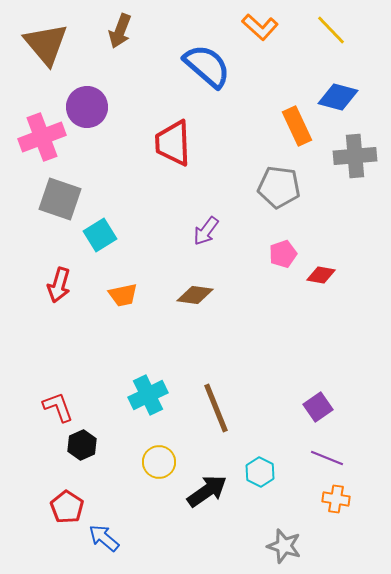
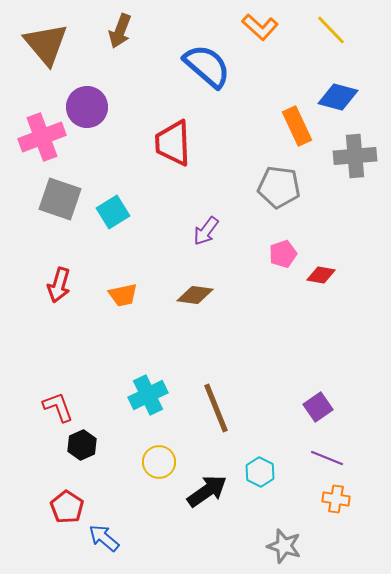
cyan square: moved 13 px right, 23 px up
